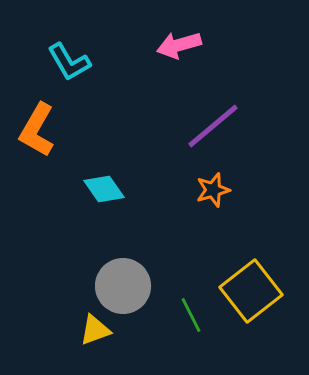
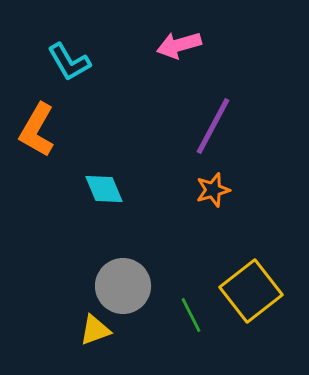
purple line: rotated 22 degrees counterclockwise
cyan diamond: rotated 12 degrees clockwise
